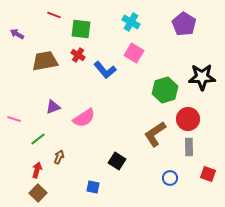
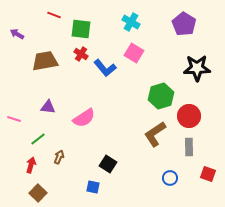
red cross: moved 3 px right, 1 px up
blue L-shape: moved 2 px up
black star: moved 5 px left, 9 px up
green hexagon: moved 4 px left, 6 px down
purple triangle: moved 5 px left; rotated 28 degrees clockwise
red circle: moved 1 px right, 3 px up
black square: moved 9 px left, 3 px down
red arrow: moved 6 px left, 5 px up
